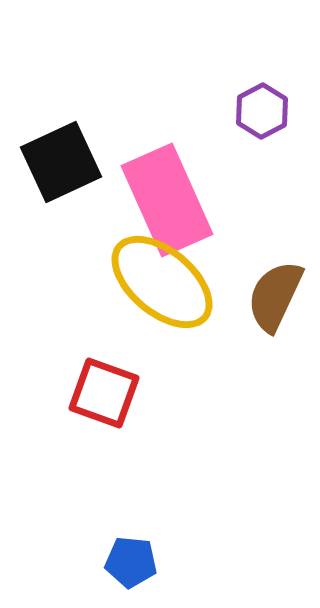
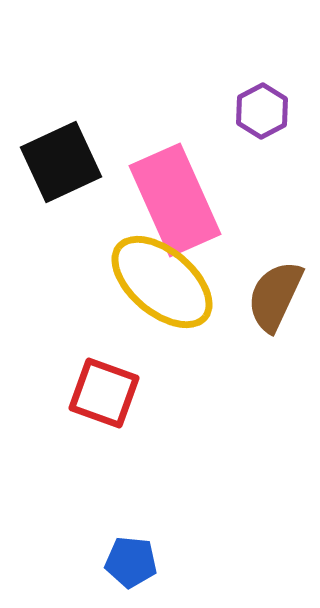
pink rectangle: moved 8 px right
